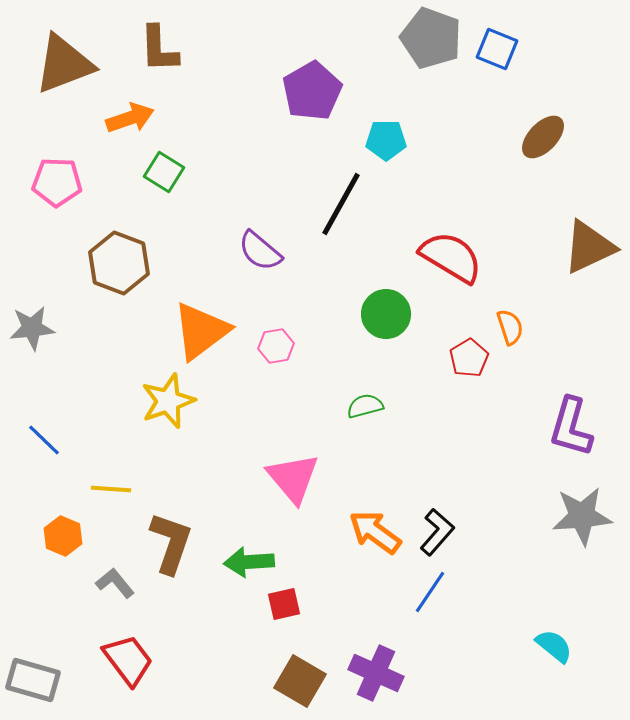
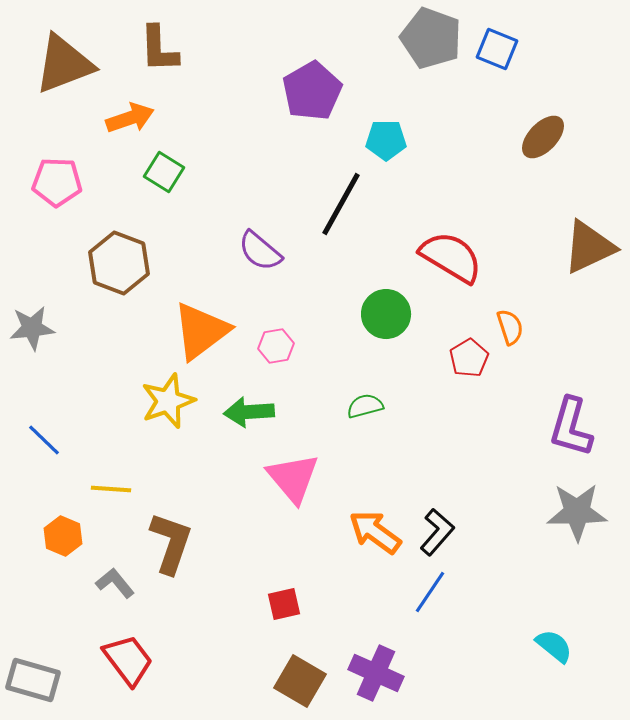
gray star at (582, 516): moved 5 px left, 4 px up; rotated 4 degrees clockwise
green arrow at (249, 562): moved 150 px up
